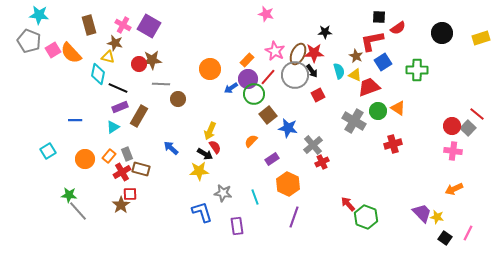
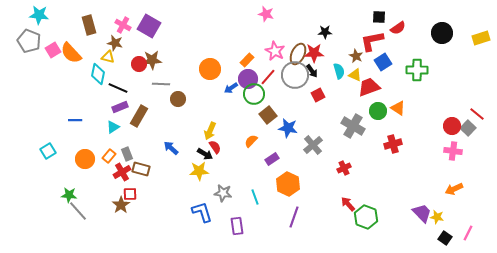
gray cross at (354, 121): moved 1 px left, 5 px down
red cross at (322, 162): moved 22 px right, 6 px down
